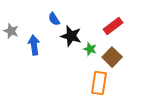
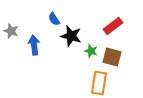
green star: moved 1 px right, 2 px down
brown square: rotated 30 degrees counterclockwise
